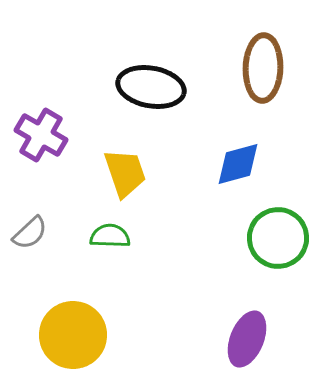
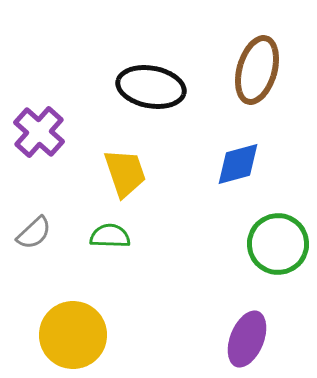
brown ellipse: moved 6 px left, 2 px down; rotated 14 degrees clockwise
purple cross: moved 2 px left, 3 px up; rotated 12 degrees clockwise
gray semicircle: moved 4 px right
green circle: moved 6 px down
